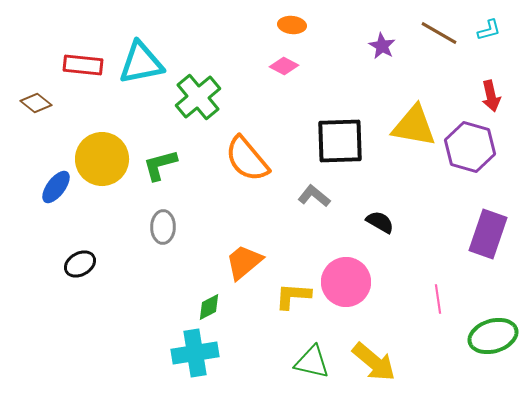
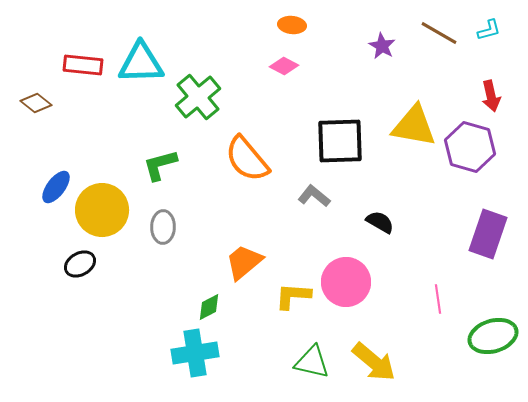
cyan triangle: rotated 9 degrees clockwise
yellow circle: moved 51 px down
